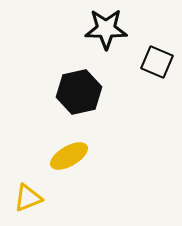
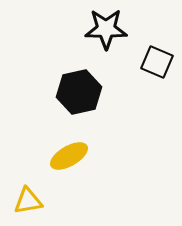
yellow triangle: moved 3 px down; rotated 12 degrees clockwise
